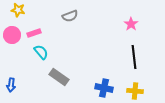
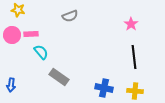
pink rectangle: moved 3 px left, 1 px down; rotated 16 degrees clockwise
